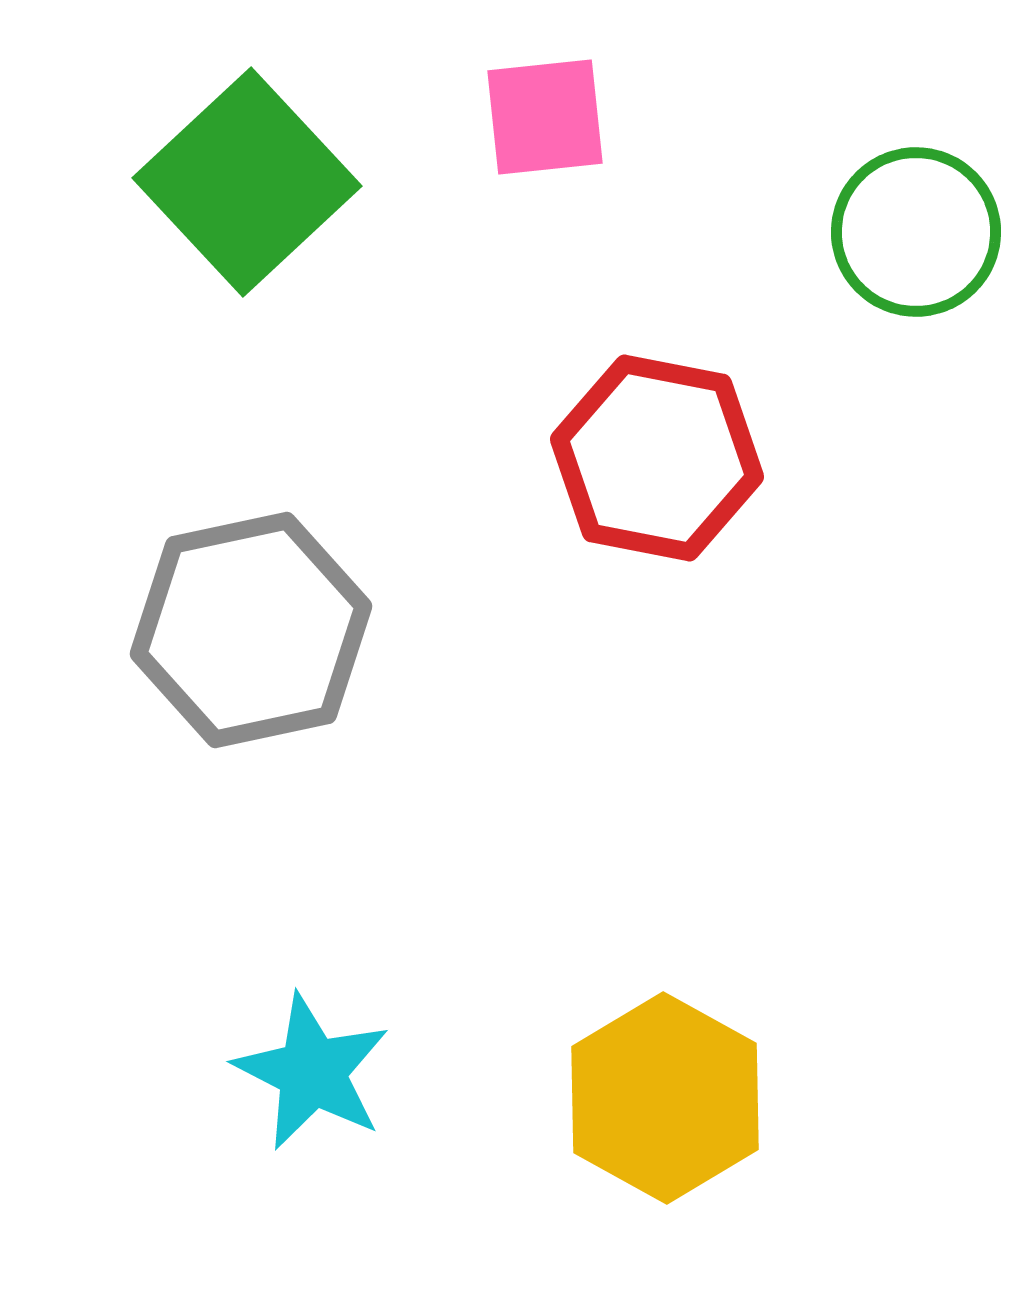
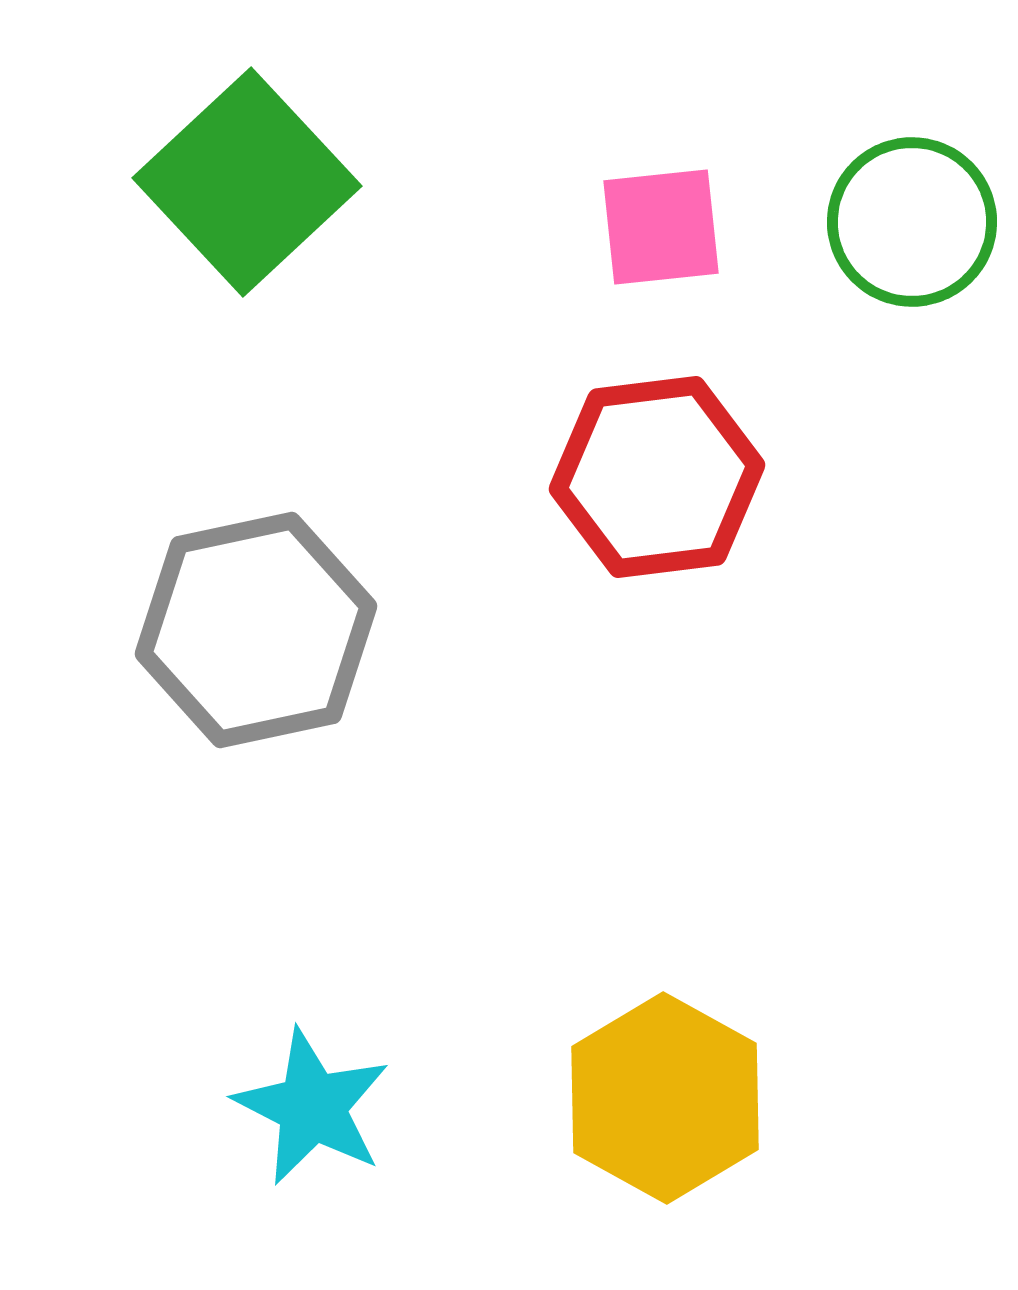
pink square: moved 116 px right, 110 px down
green circle: moved 4 px left, 10 px up
red hexagon: moved 19 px down; rotated 18 degrees counterclockwise
gray hexagon: moved 5 px right
cyan star: moved 35 px down
